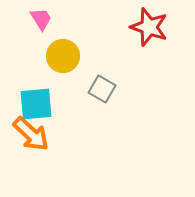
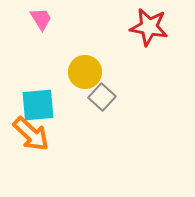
red star: rotated 9 degrees counterclockwise
yellow circle: moved 22 px right, 16 px down
gray square: moved 8 px down; rotated 12 degrees clockwise
cyan square: moved 2 px right, 1 px down
